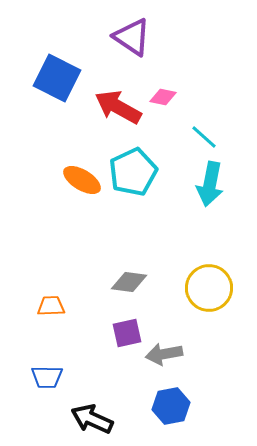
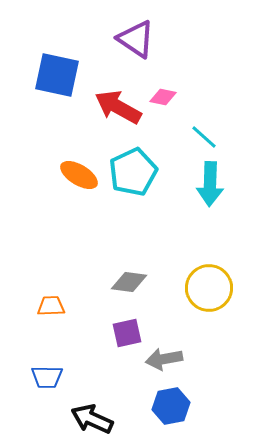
purple triangle: moved 4 px right, 2 px down
blue square: moved 3 px up; rotated 15 degrees counterclockwise
orange ellipse: moved 3 px left, 5 px up
cyan arrow: rotated 9 degrees counterclockwise
gray arrow: moved 5 px down
